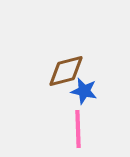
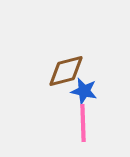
pink line: moved 5 px right, 6 px up
